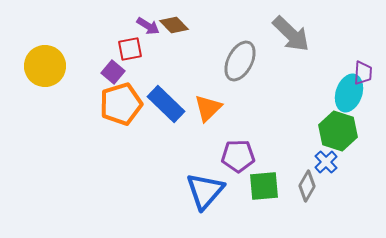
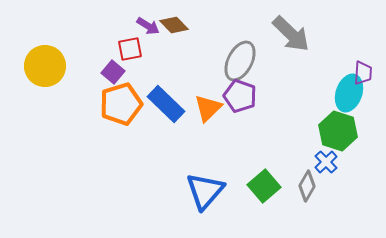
purple pentagon: moved 2 px right, 60 px up; rotated 20 degrees clockwise
green square: rotated 36 degrees counterclockwise
